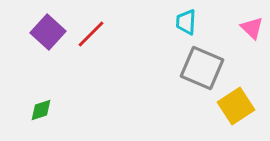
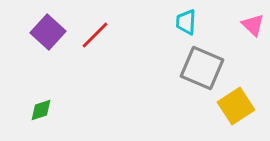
pink triangle: moved 1 px right, 3 px up
red line: moved 4 px right, 1 px down
